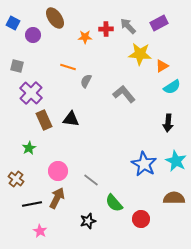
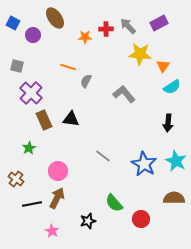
orange triangle: moved 1 px right; rotated 24 degrees counterclockwise
gray line: moved 12 px right, 24 px up
pink star: moved 12 px right
